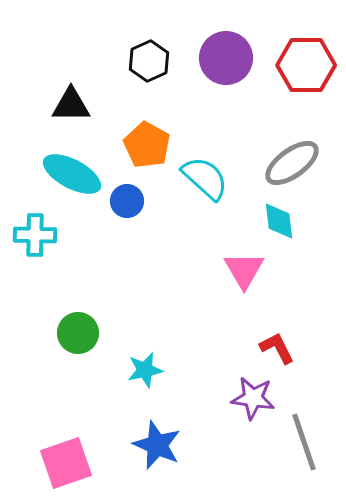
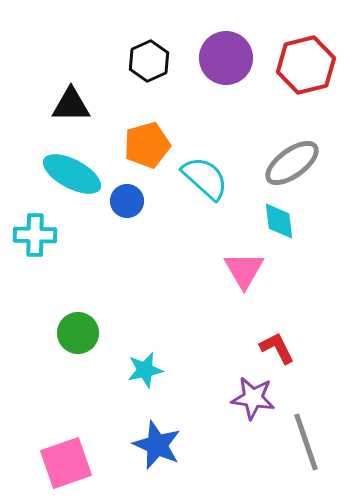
red hexagon: rotated 14 degrees counterclockwise
orange pentagon: rotated 27 degrees clockwise
gray line: moved 2 px right
